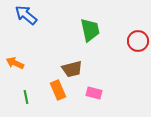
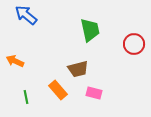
red circle: moved 4 px left, 3 px down
orange arrow: moved 2 px up
brown trapezoid: moved 6 px right
orange rectangle: rotated 18 degrees counterclockwise
